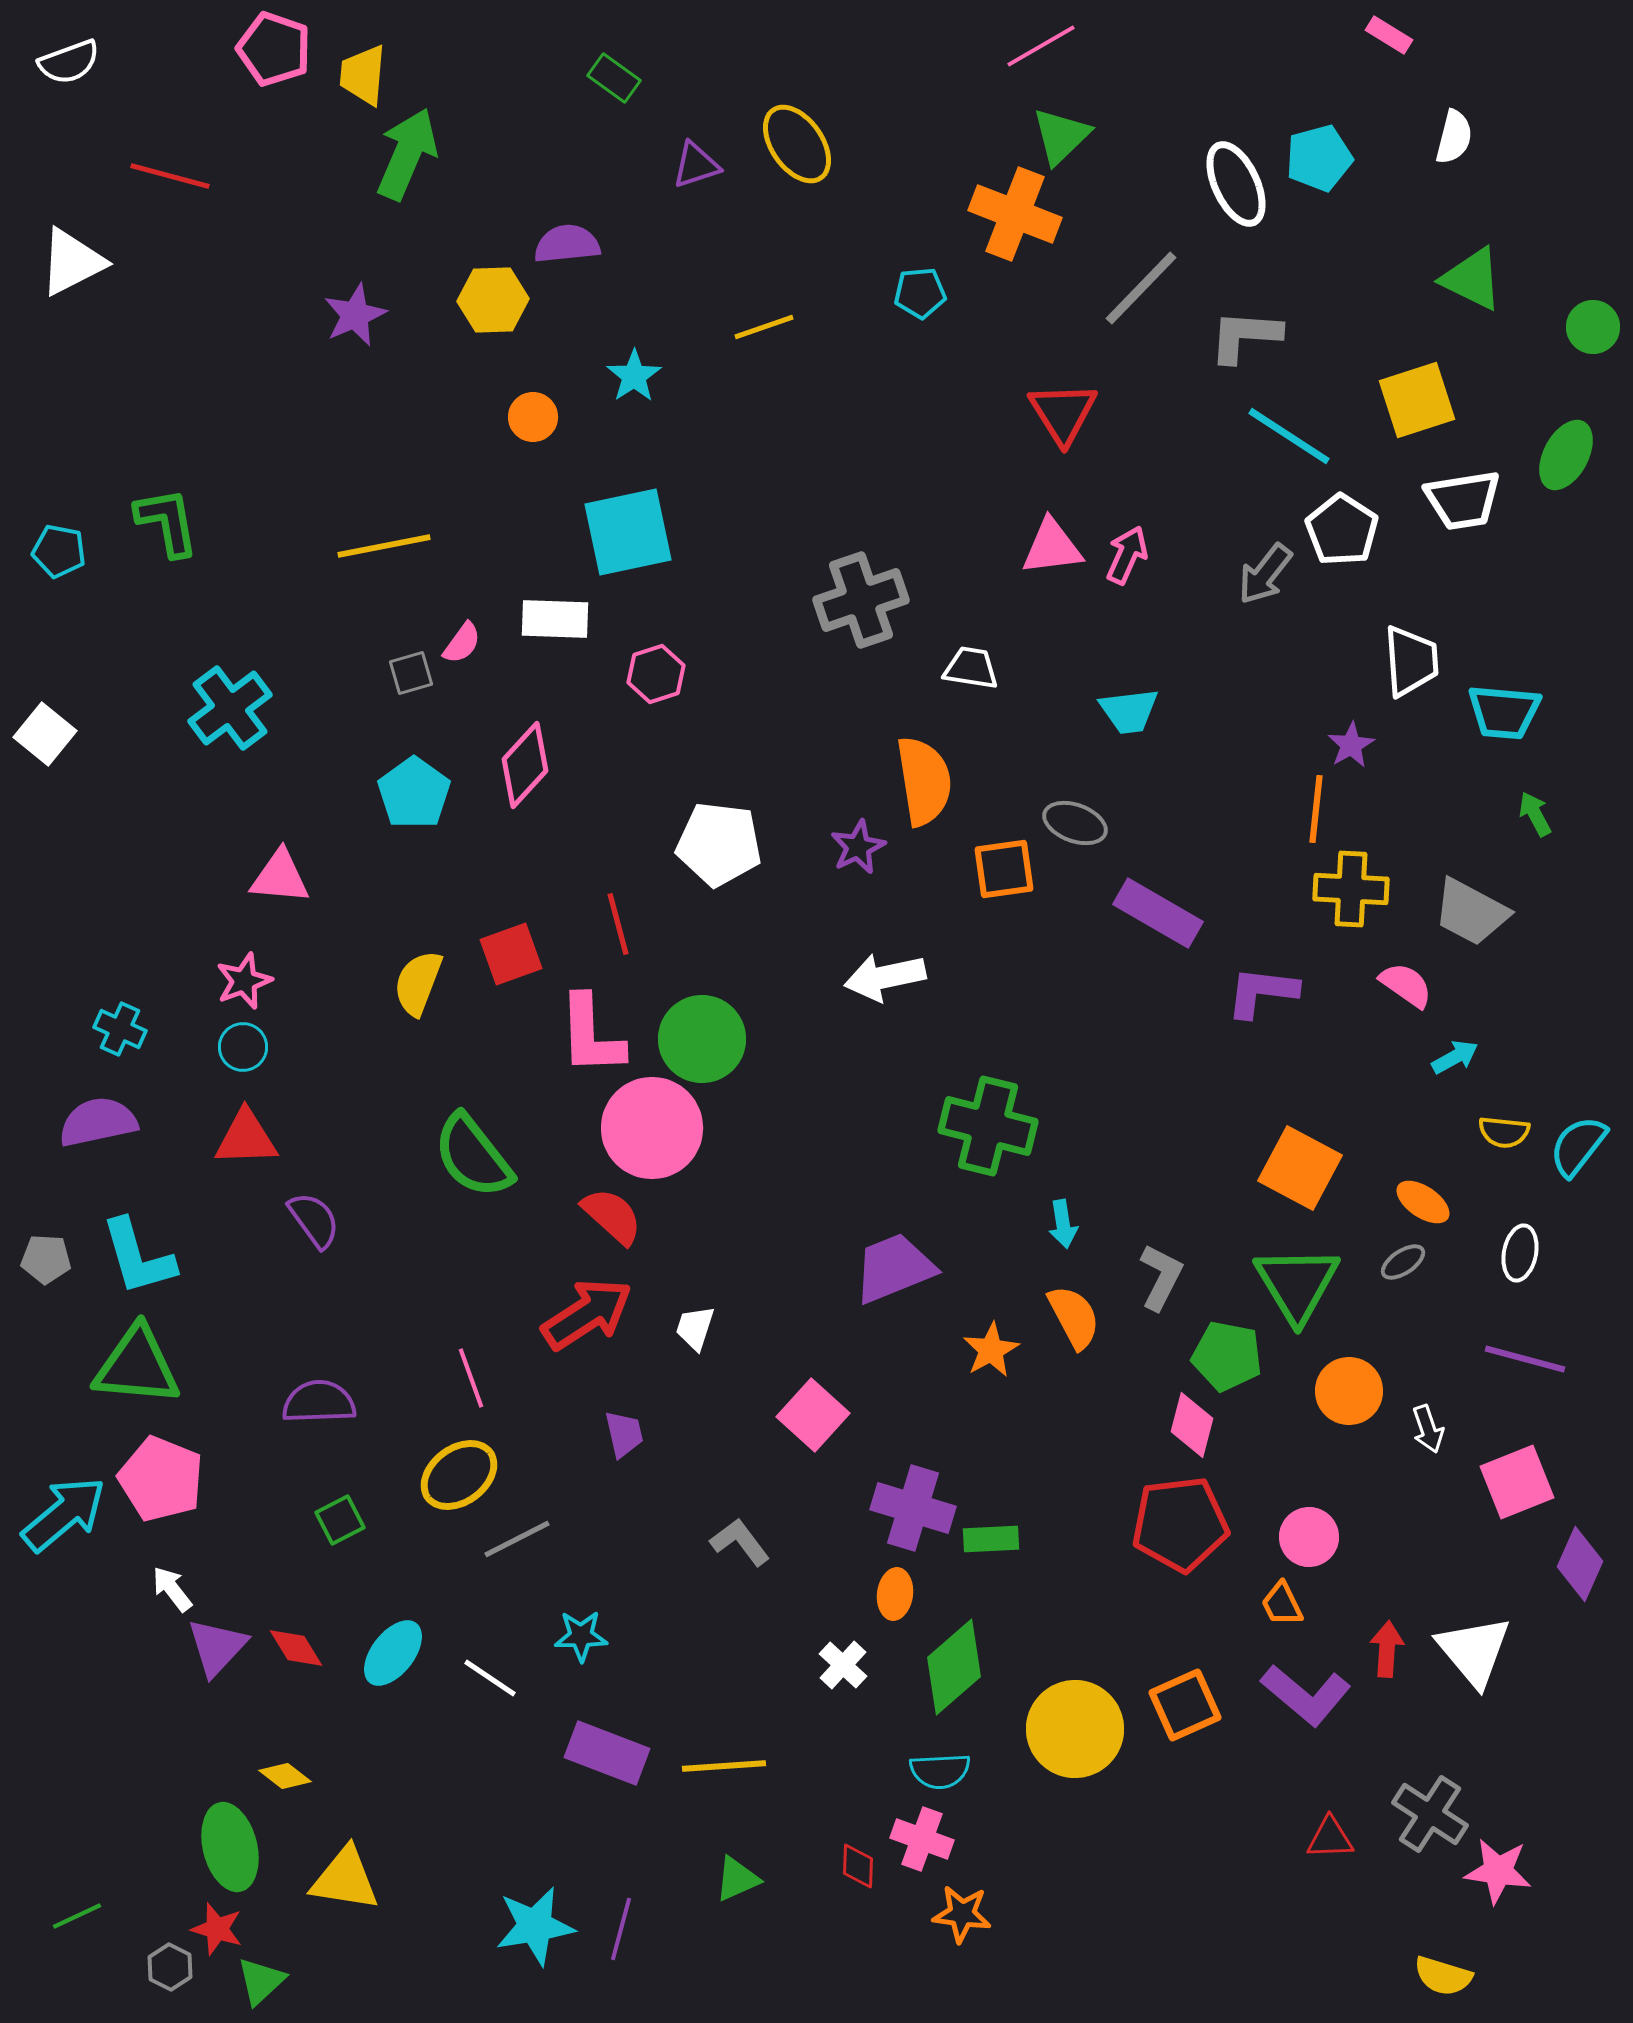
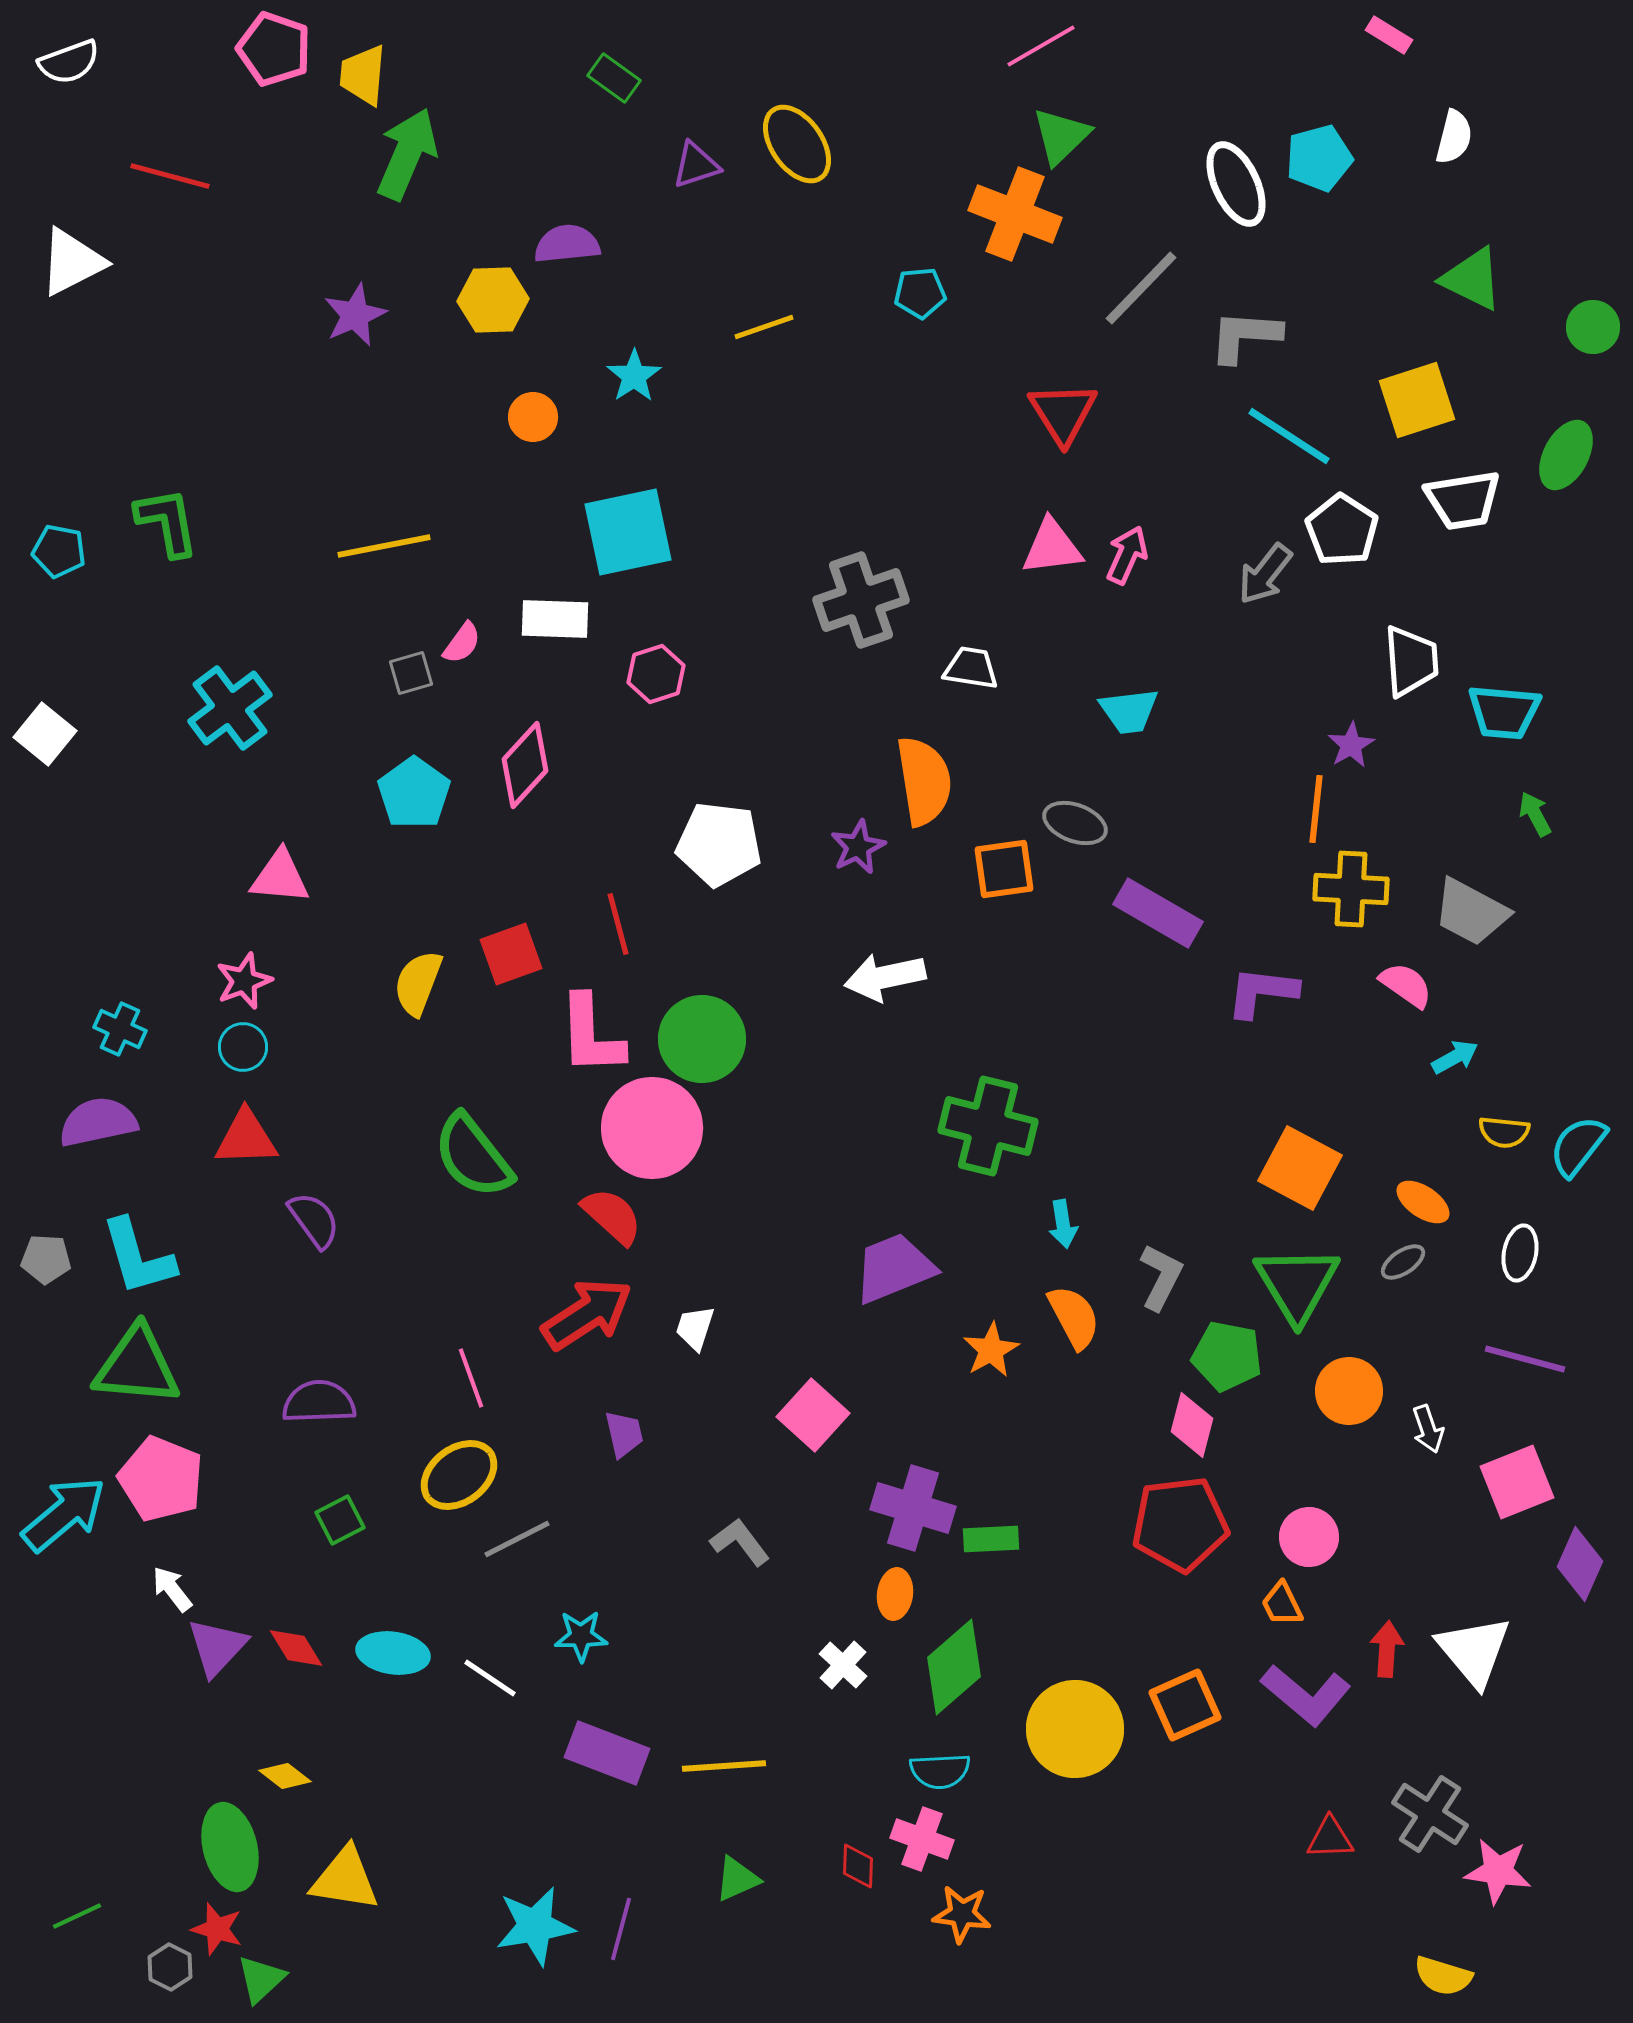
cyan ellipse at (393, 1653): rotated 60 degrees clockwise
green triangle at (261, 1981): moved 2 px up
